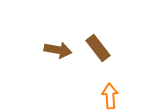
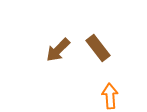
brown arrow: rotated 124 degrees clockwise
